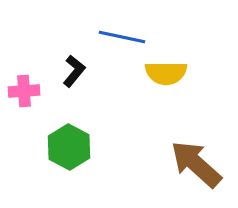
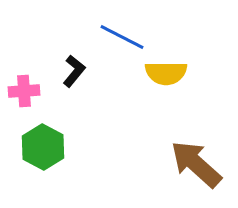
blue line: rotated 15 degrees clockwise
green hexagon: moved 26 px left
